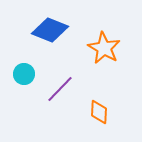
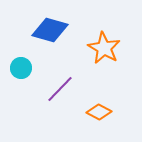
blue diamond: rotated 6 degrees counterclockwise
cyan circle: moved 3 px left, 6 px up
orange diamond: rotated 65 degrees counterclockwise
